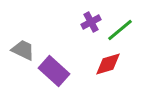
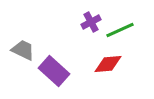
green line: rotated 16 degrees clockwise
red diamond: rotated 12 degrees clockwise
